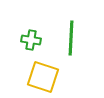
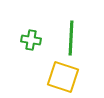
yellow square: moved 20 px right
